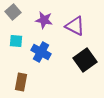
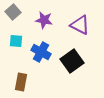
purple triangle: moved 5 px right, 1 px up
black square: moved 13 px left, 1 px down
